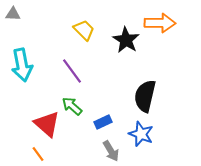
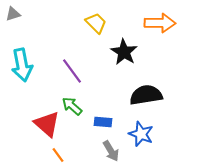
gray triangle: rotated 21 degrees counterclockwise
yellow trapezoid: moved 12 px right, 7 px up
black star: moved 2 px left, 12 px down
black semicircle: moved 1 px right, 1 px up; rotated 68 degrees clockwise
blue rectangle: rotated 30 degrees clockwise
orange line: moved 20 px right, 1 px down
